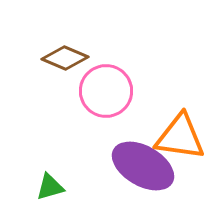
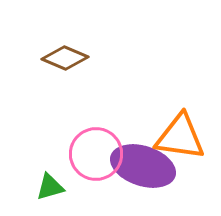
pink circle: moved 10 px left, 63 px down
purple ellipse: rotated 12 degrees counterclockwise
